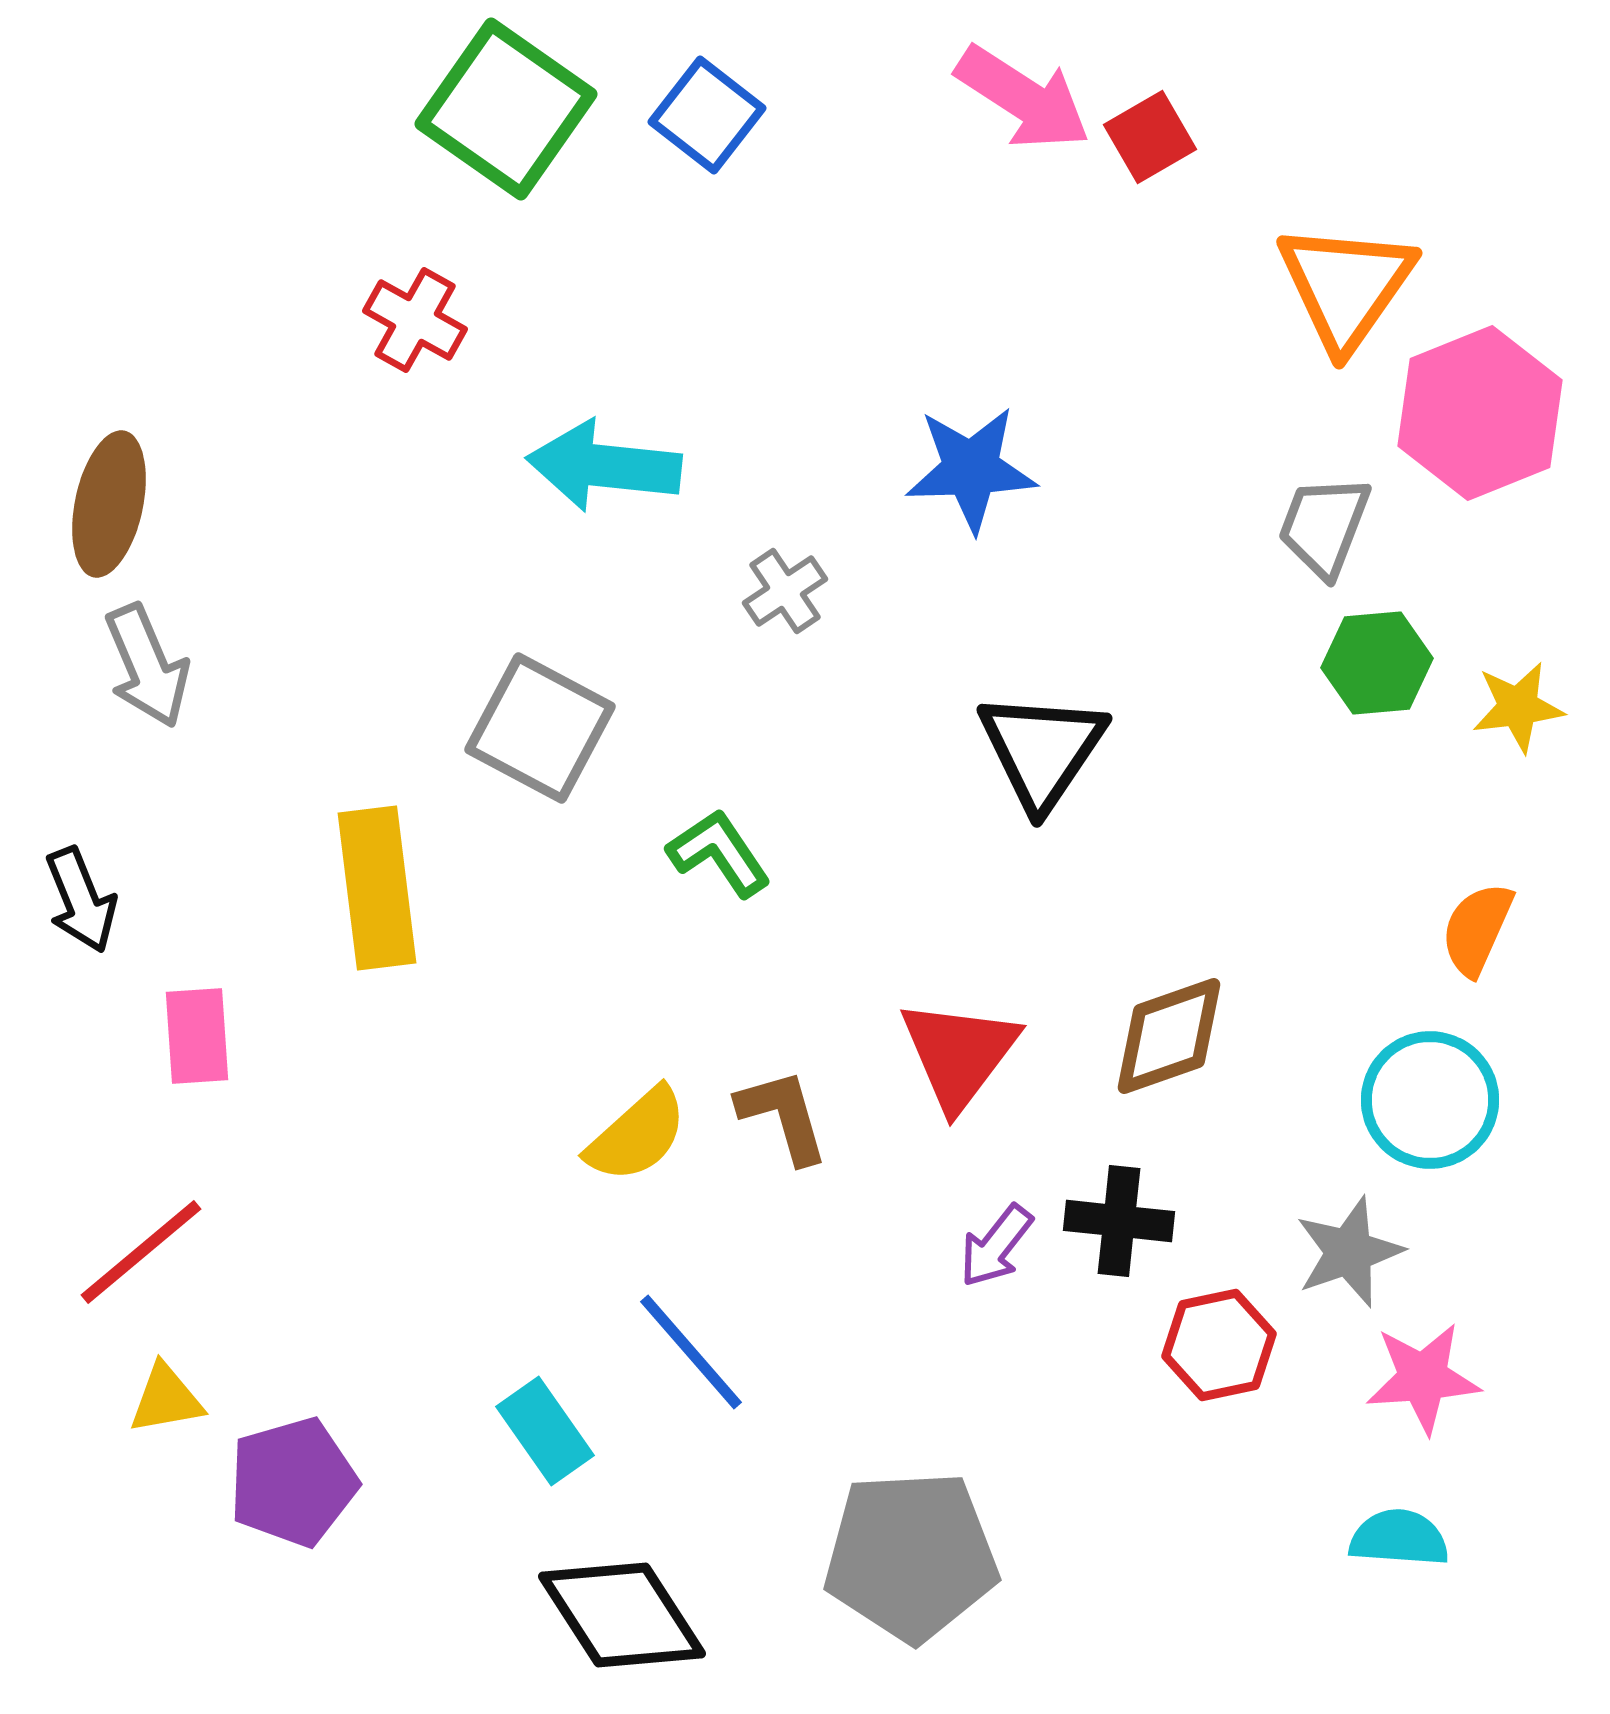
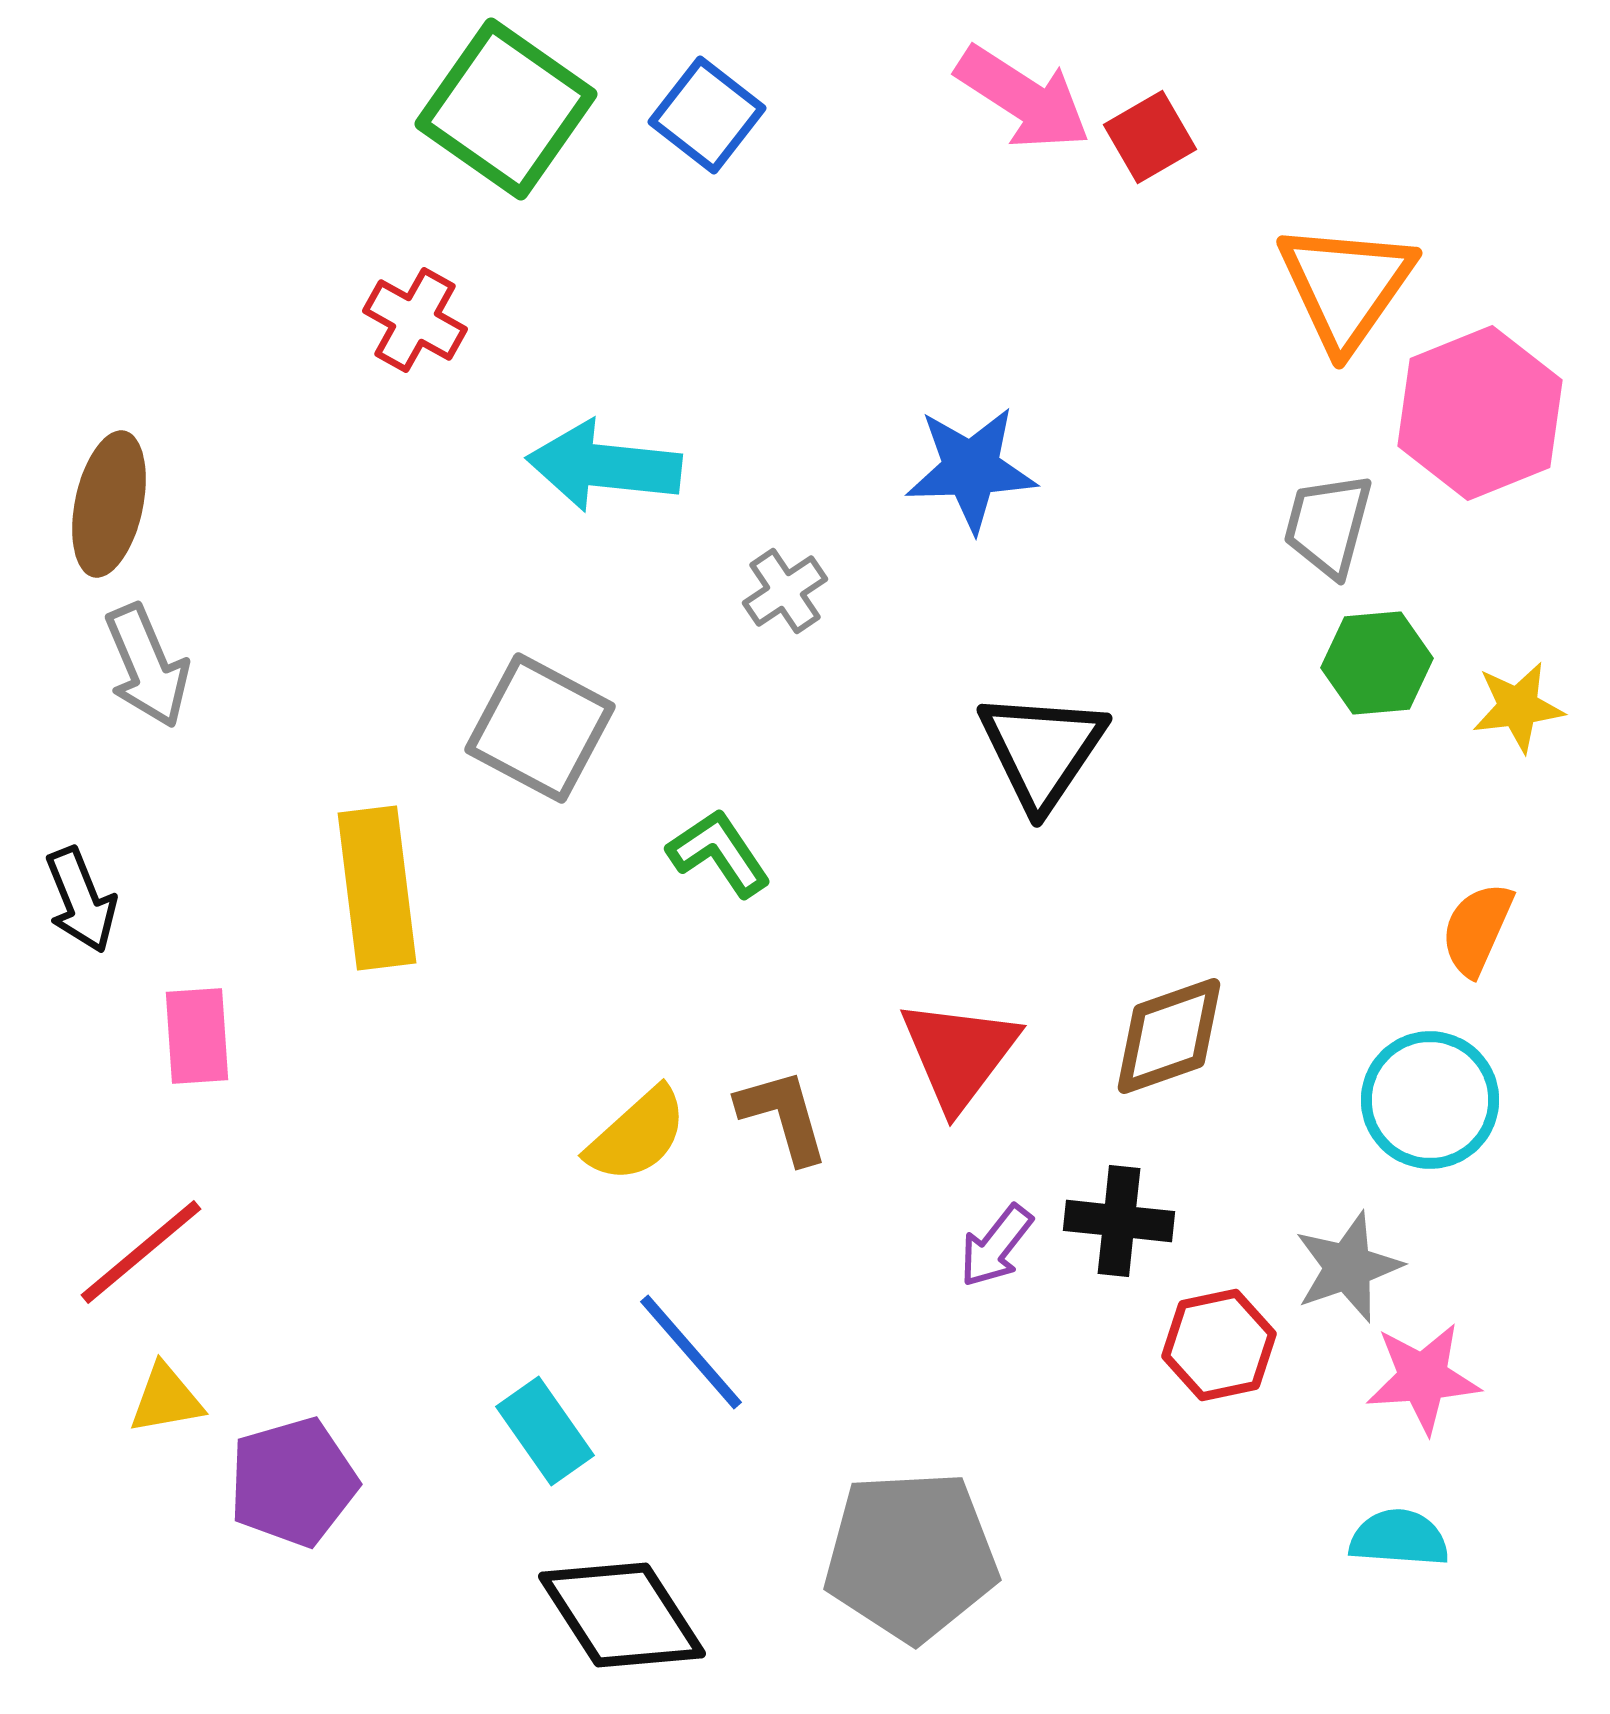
gray trapezoid: moved 4 px right, 1 px up; rotated 6 degrees counterclockwise
gray star: moved 1 px left, 15 px down
